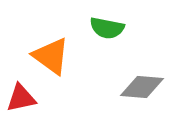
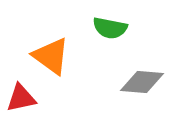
green semicircle: moved 3 px right
gray diamond: moved 5 px up
